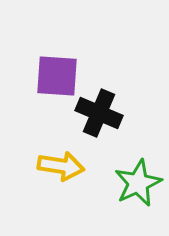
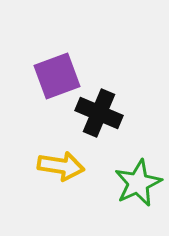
purple square: rotated 24 degrees counterclockwise
